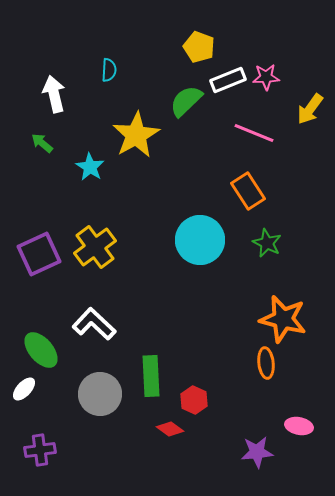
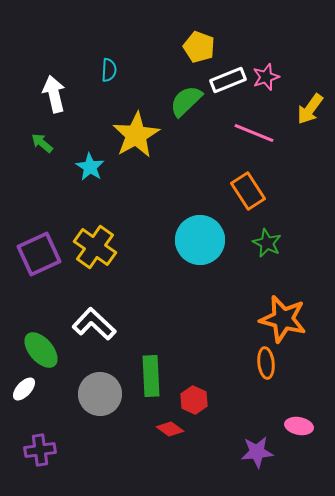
pink star: rotated 16 degrees counterclockwise
yellow cross: rotated 18 degrees counterclockwise
